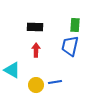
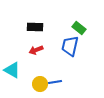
green rectangle: moved 4 px right, 3 px down; rotated 56 degrees counterclockwise
red arrow: rotated 112 degrees counterclockwise
yellow circle: moved 4 px right, 1 px up
